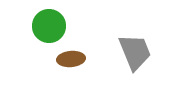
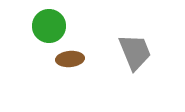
brown ellipse: moved 1 px left
